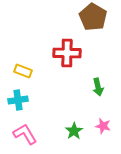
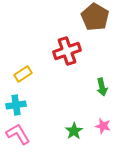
brown pentagon: moved 2 px right
red cross: moved 2 px up; rotated 20 degrees counterclockwise
yellow rectangle: moved 3 px down; rotated 54 degrees counterclockwise
green arrow: moved 4 px right
cyan cross: moved 2 px left, 5 px down
pink L-shape: moved 7 px left
